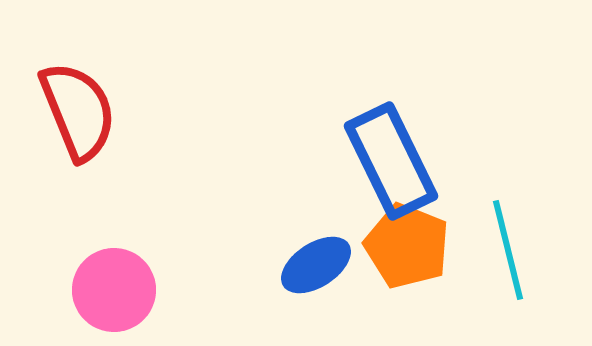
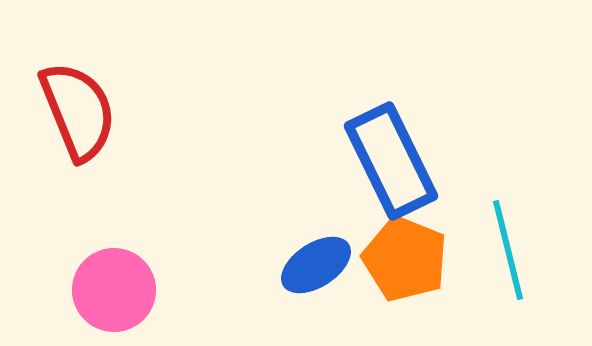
orange pentagon: moved 2 px left, 13 px down
